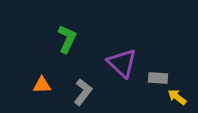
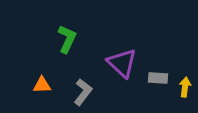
yellow arrow: moved 8 px right, 10 px up; rotated 60 degrees clockwise
